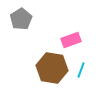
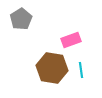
cyan line: rotated 28 degrees counterclockwise
